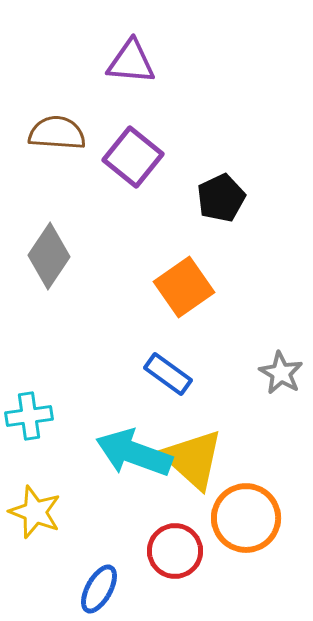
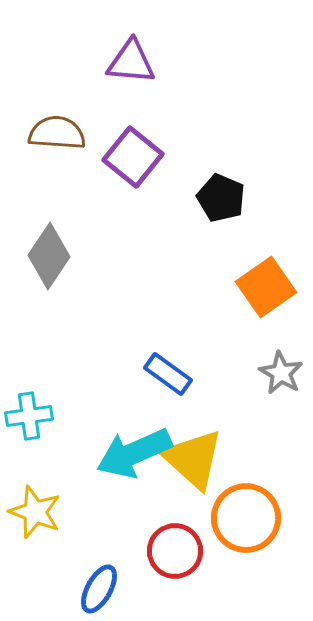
black pentagon: rotated 24 degrees counterclockwise
orange square: moved 82 px right
cyan arrow: rotated 44 degrees counterclockwise
